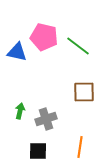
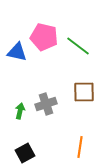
gray cross: moved 15 px up
black square: moved 13 px left, 2 px down; rotated 30 degrees counterclockwise
